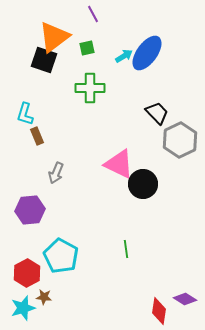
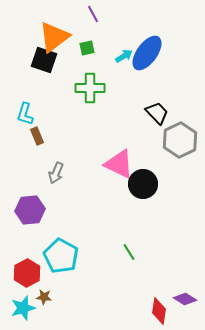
green line: moved 3 px right, 3 px down; rotated 24 degrees counterclockwise
